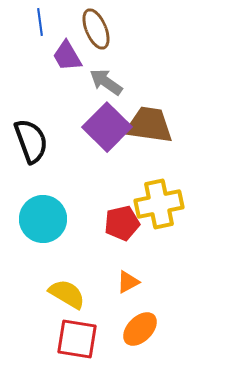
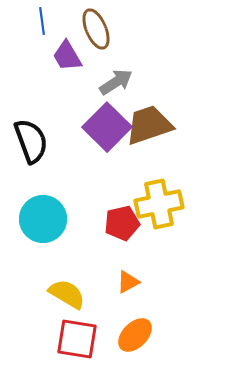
blue line: moved 2 px right, 1 px up
gray arrow: moved 10 px right; rotated 112 degrees clockwise
brown trapezoid: rotated 27 degrees counterclockwise
orange ellipse: moved 5 px left, 6 px down
